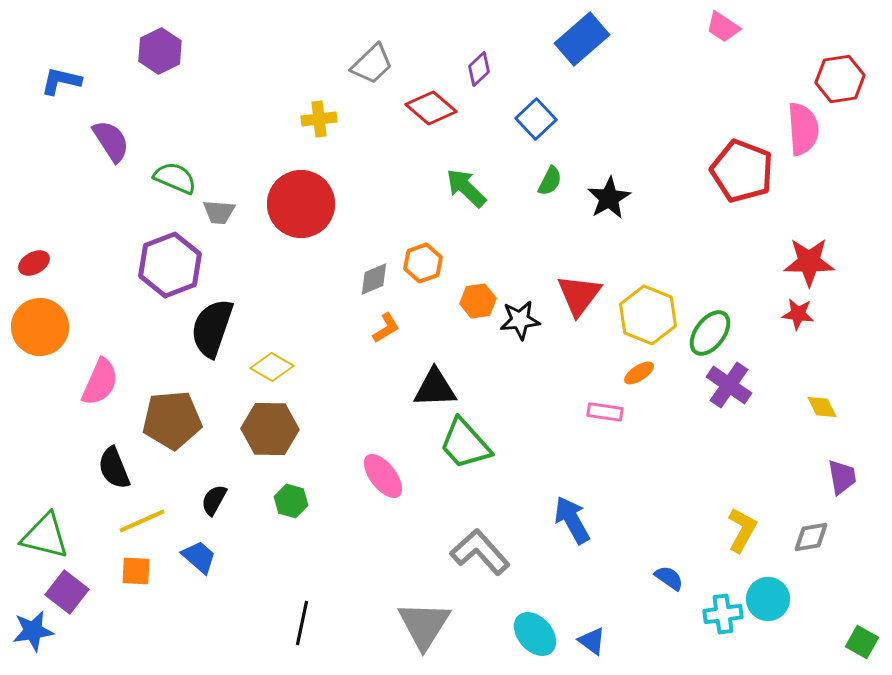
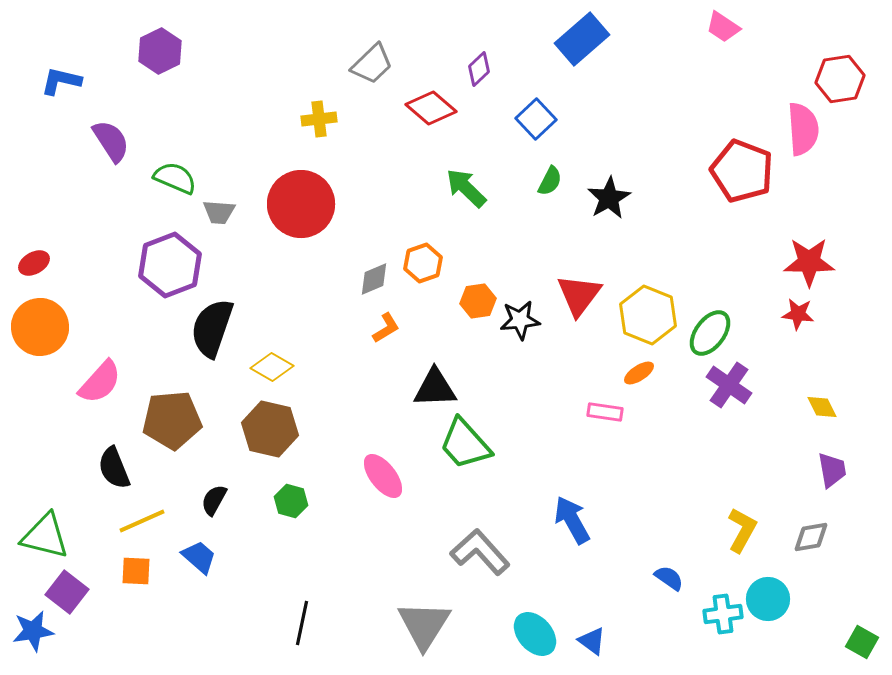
pink semicircle at (100, 382): rotated 18 degrees clockwise
brown hexagon at (270, 429): rotated 12 degrees clockwise
purple trapezoid at (842, 477): moved 10 px left, 7 px up
